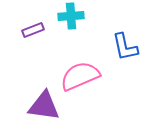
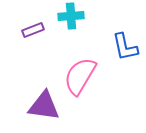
pink semicircle: rotated 36 degrees counterclockwise
